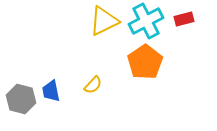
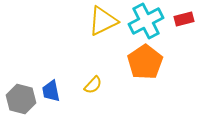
yellow triangle: moved 1 px left
